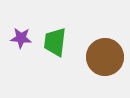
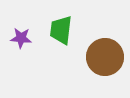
green trapezoid: moved 6 px right, 12 px up
